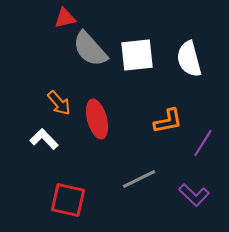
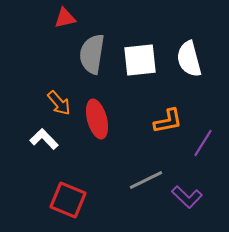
gray semicircle: moved 2 px right, 5 px down; rotated 51 degrees clockwise
white square: moved 3 px right, 5 px down
gray line: moved 7 px right, 1 px down
purple L-shape: moved 7 px left, 2 px down
red square: rotated 9 degrees clockwise
